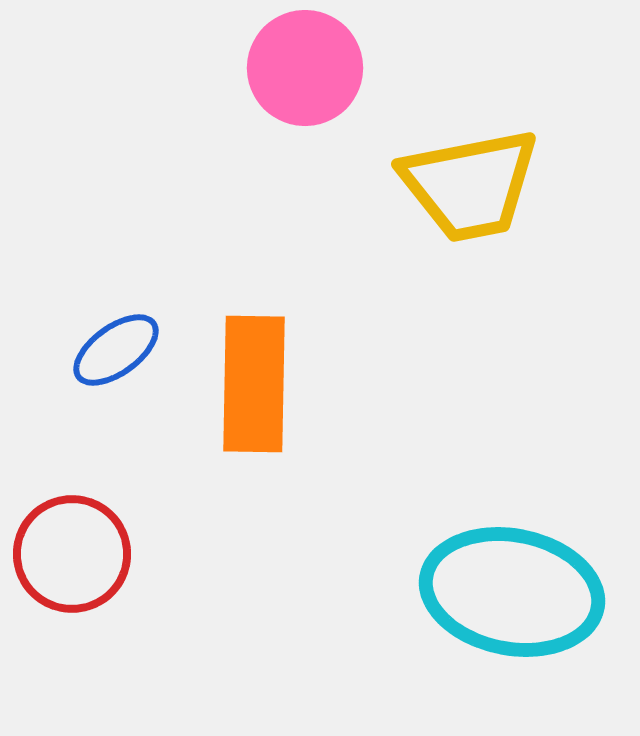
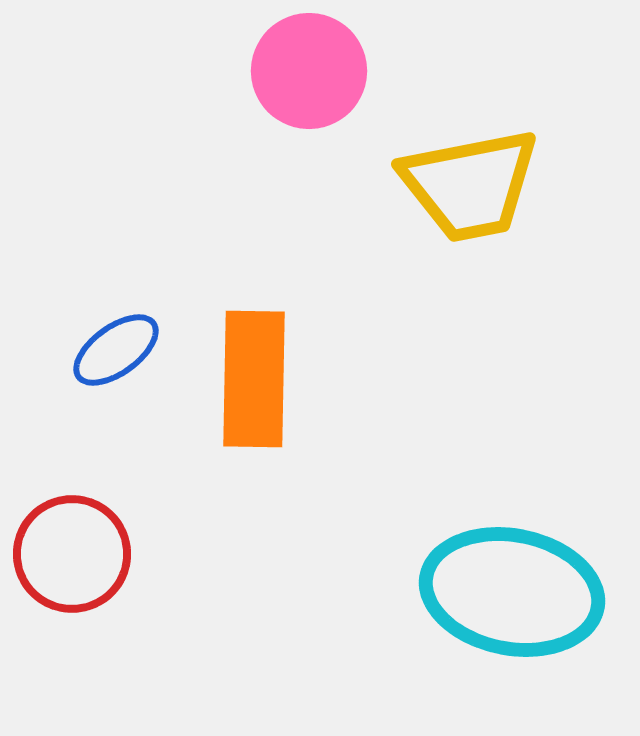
pink circle: moved 4 px right, 3 px down
orange rectangle: moved 5 px up
